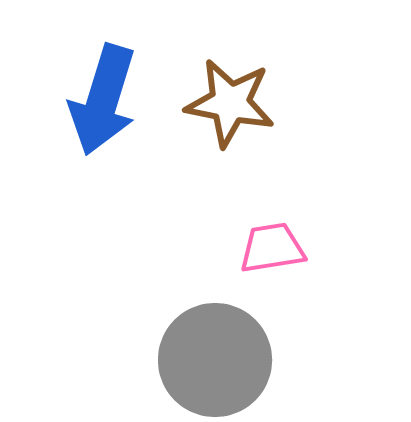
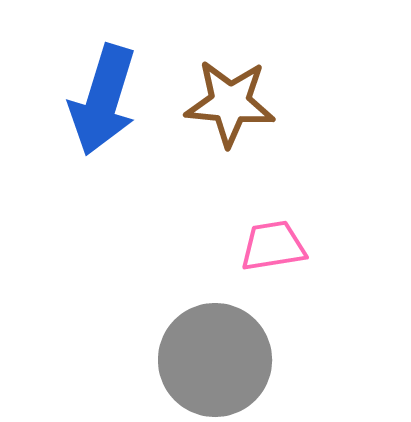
brown star: rotated 6 degrees counterclockwise
pink trapezoid: moved 1 px right, 2 px up
